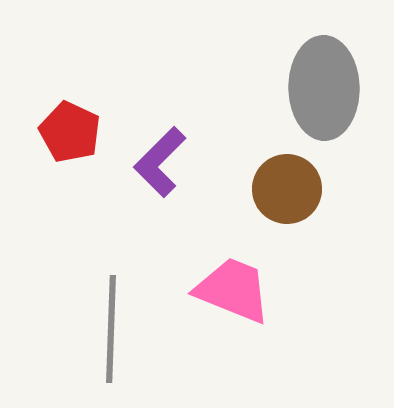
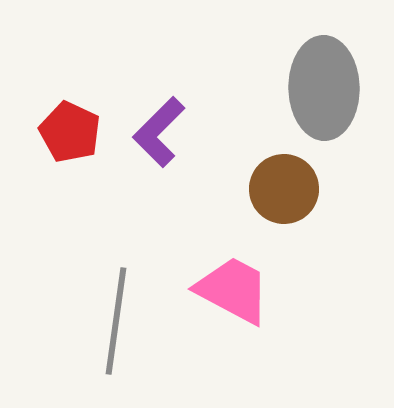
purple L-shape: moved 1 px left, 30 px up
brown circle: moved 3 px left
pink trapezoid: rotated 6 degrees clockwise
gray line: moved 5 px right, 8 px up; rotated 6 degrees clockwise
